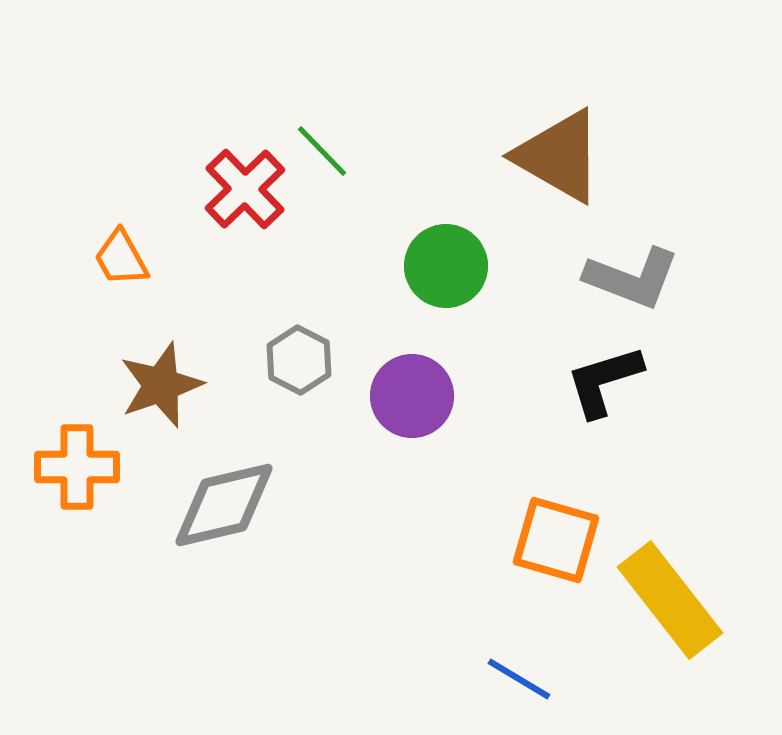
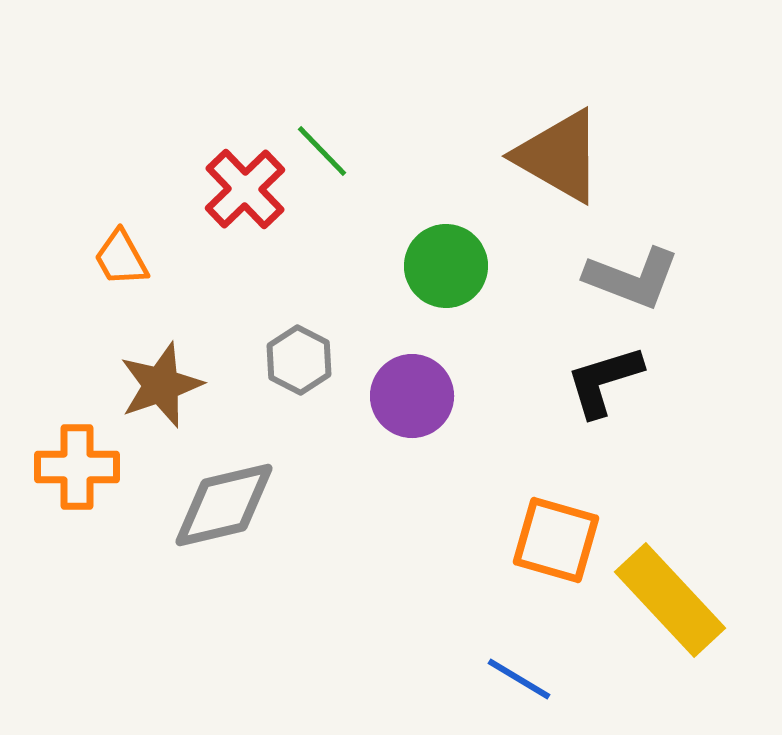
yellow rectangle: rotated 5 degrees counterclockwise
